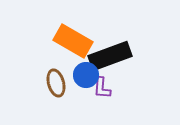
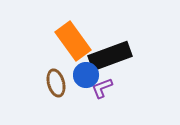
orange rectangle: rotated 24 degrees clockwise
purple L-shape: rotated 65 degrees clockwise
